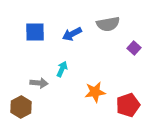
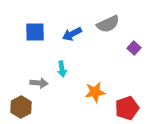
gray semicircle: rotated 15 degrees counterclockwise
cyan arrow: rotated 147 degrees clockwise
red pentagon: moved 1 px left, 3 px down
